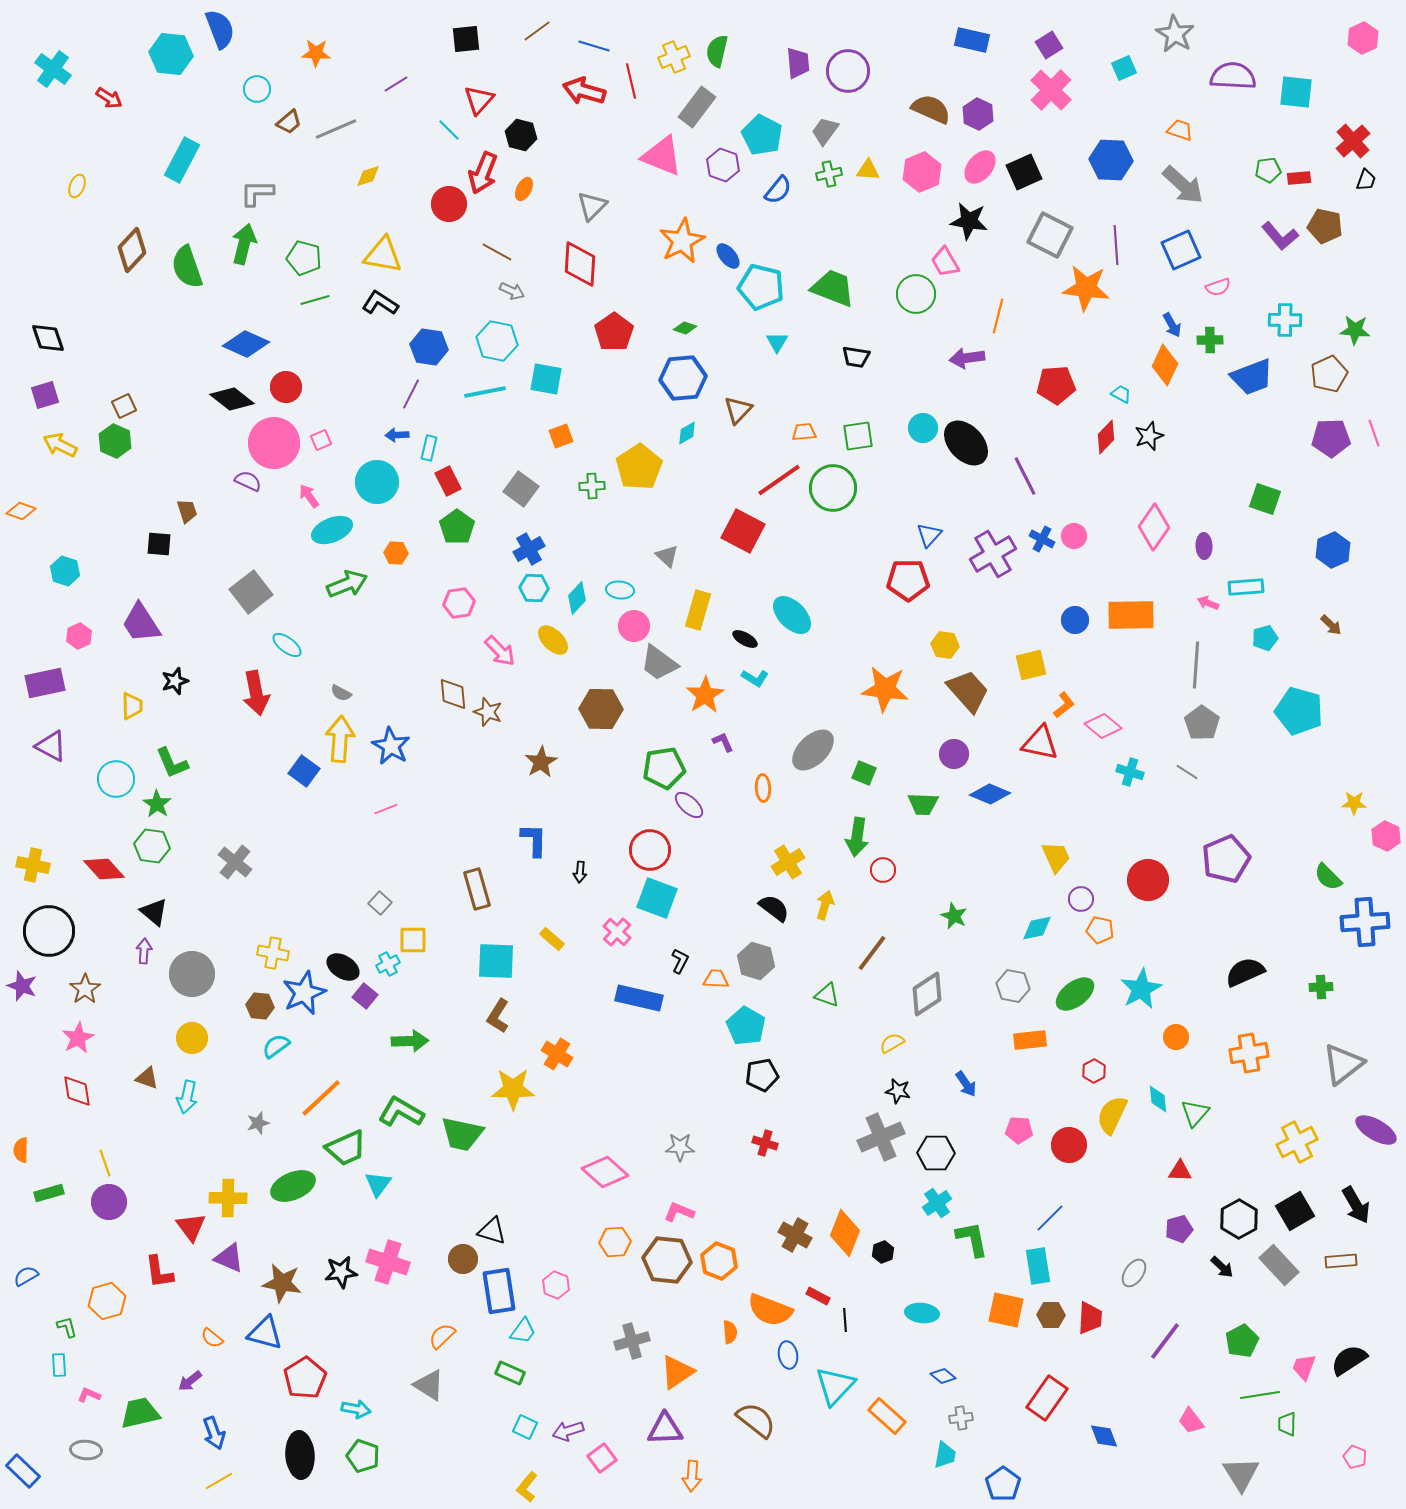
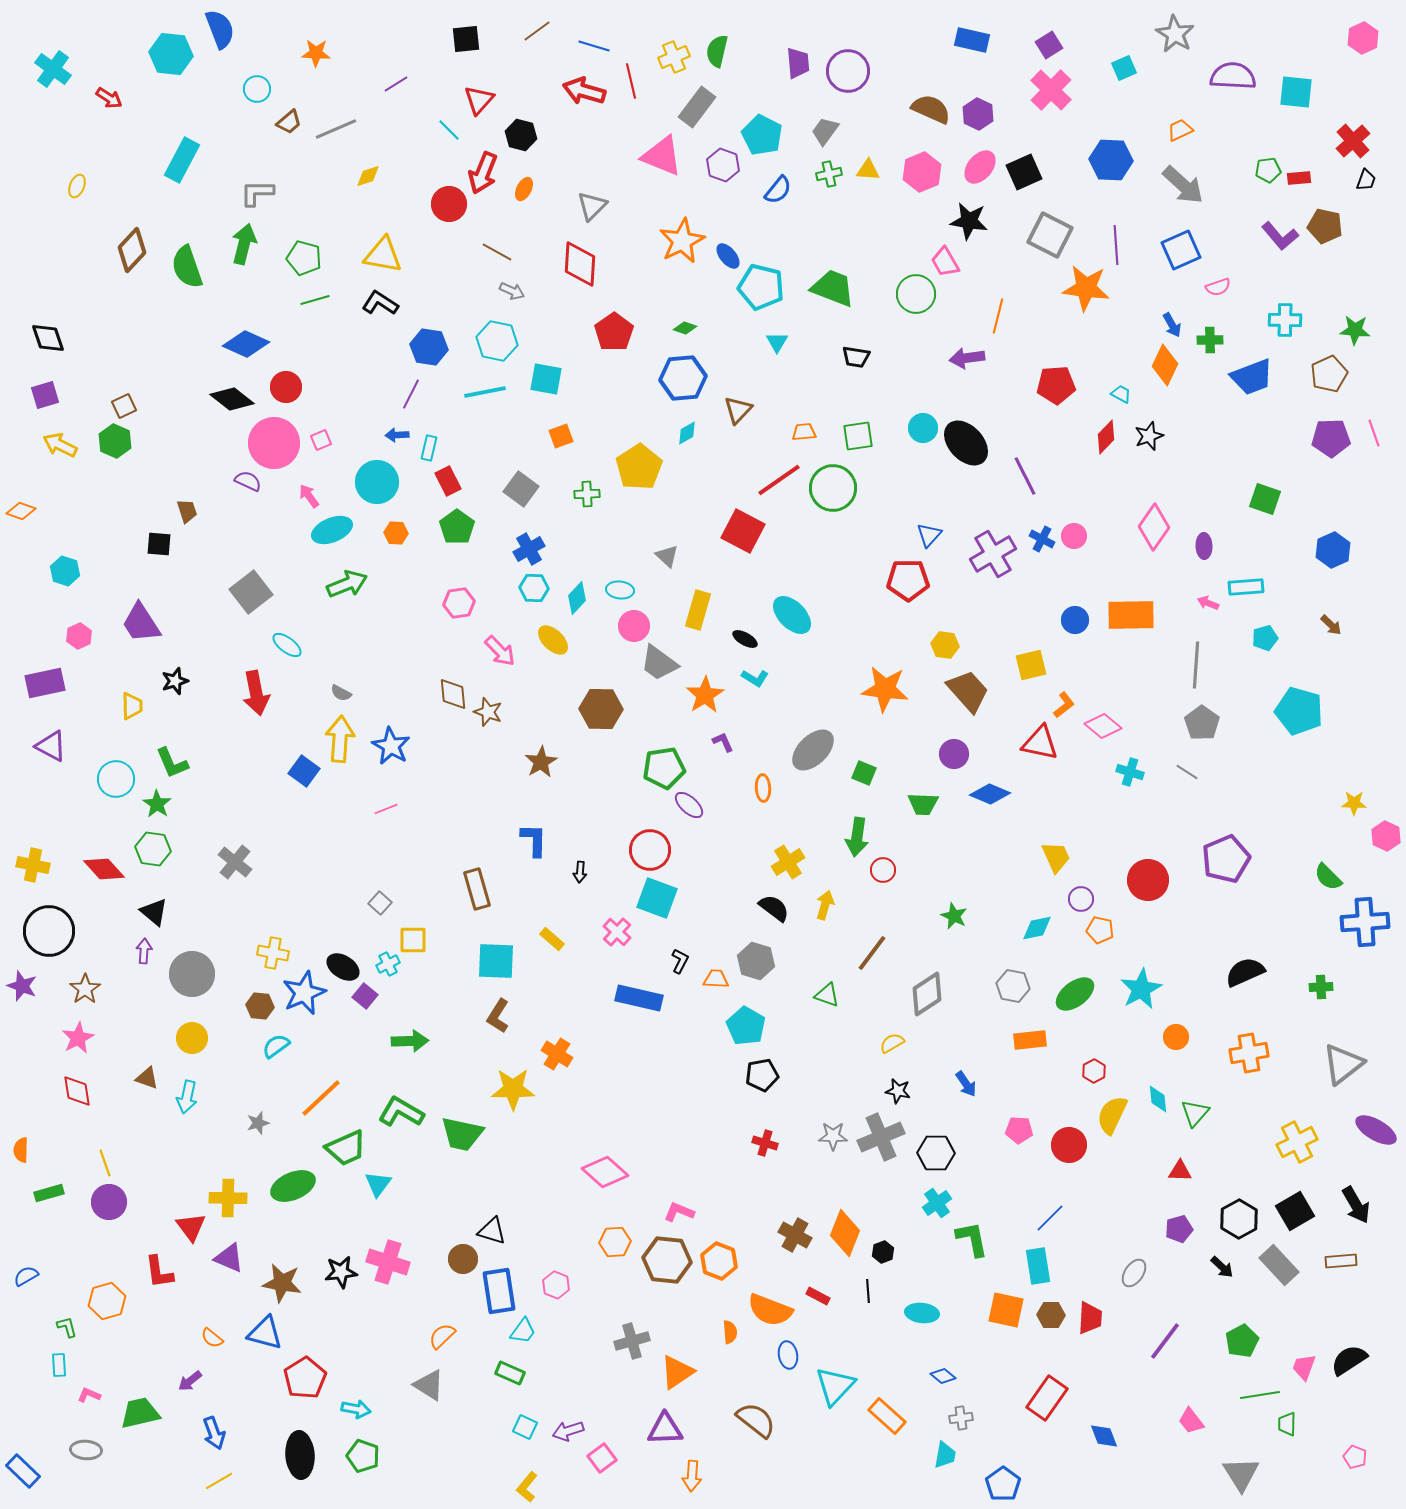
orange trapezoid at (1180, 130): rotated 44 degrees counterclockwise
green cross at (592, 486): moved 5 px left, 8 px down
orange hexagon at (396, 553): moved 20 px up
green hexagon at (152, 846): moved 1 px right, 3 px down
gray star at (680, 1147): moved 153 px right, 11 px up
black line at (845, 1320): moved 23 px right, 29 px up
